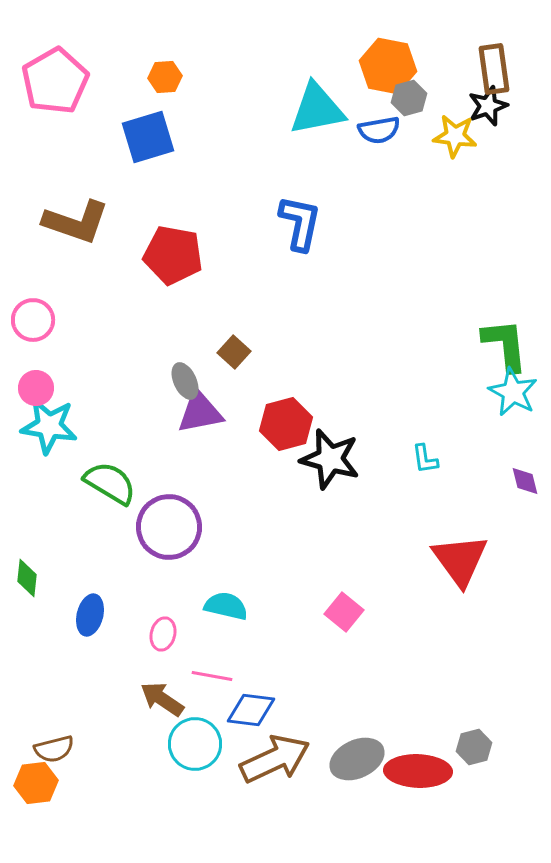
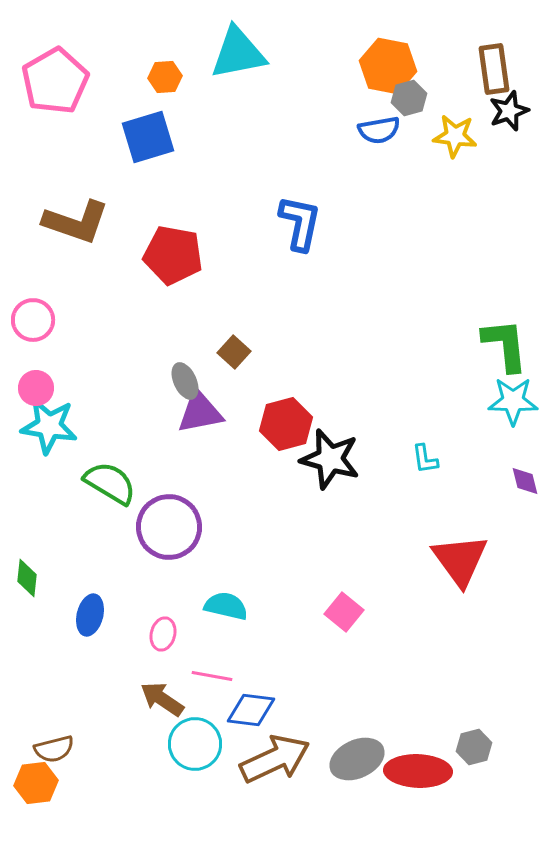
black star at (488, 106): moved 21 px right, 5 px down
cyan triangle at (317, 109): moved 79 px left, 56 px up
cyan star at (513, 392): moved 9 px down; rotated 27 degrees counterclockwise
